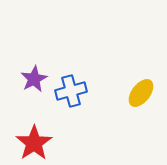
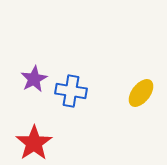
blue cross: rotated 24 degrees clockwise
